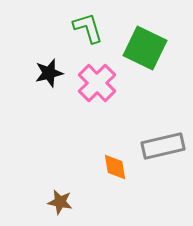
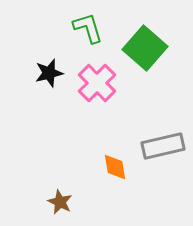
green square: rotated 15 degrees clockwise
brown star: rotated 15 degrees clockwise
